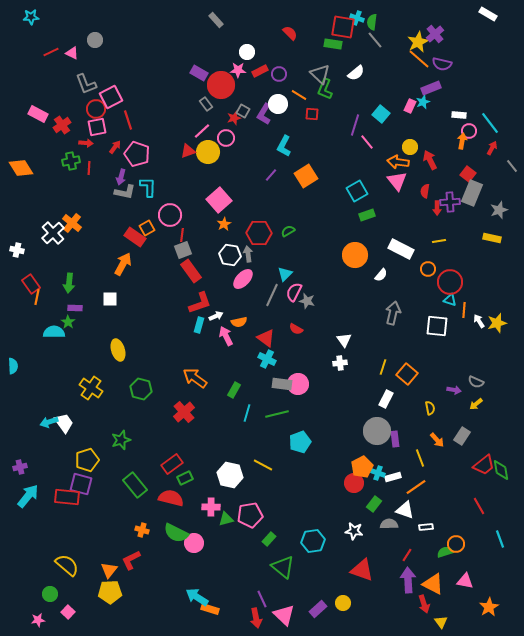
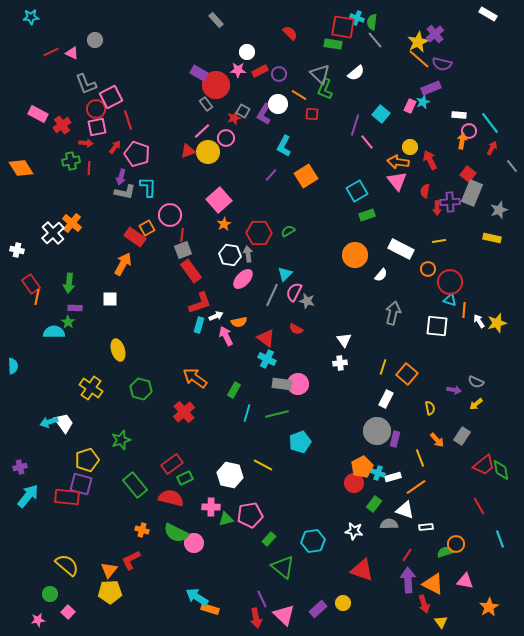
red circle at (221, 85): moved 5 px left
purple rectangle at (395, 439): rotated 21 degrees clockwise
